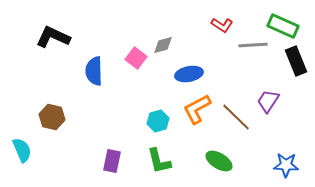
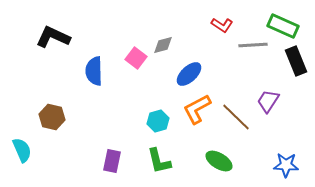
blue ellipse: rotated 32 degrees counterclockwise
